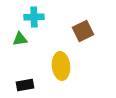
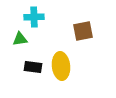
brown square: rotated 15 degrees clockwise
black rectangle: moved 8 px right, 18 px up; rotated 18 degrees clockwise
